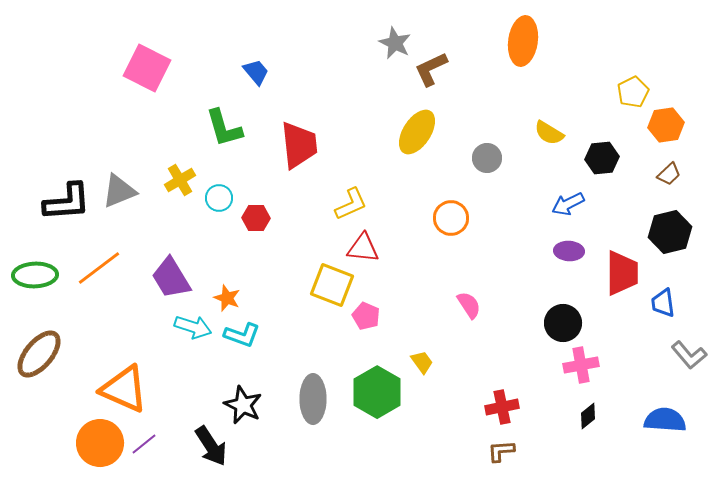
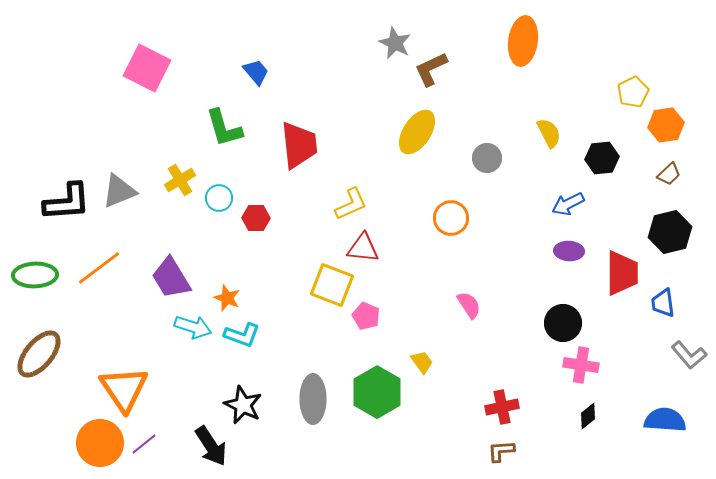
yellow semicircle at (549, 133): rotated 148 degrees counterclockwise
pink cross at (581, 365): rotated 20 degrees clockwise
orange triangle at (124, 389): rotated 32 degrees clockwise
